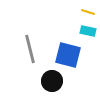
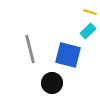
yellow line: moved 2 px right
cyan rectangle: rotated 56 degrees counterclockwise
black circle: moved 2 px down
